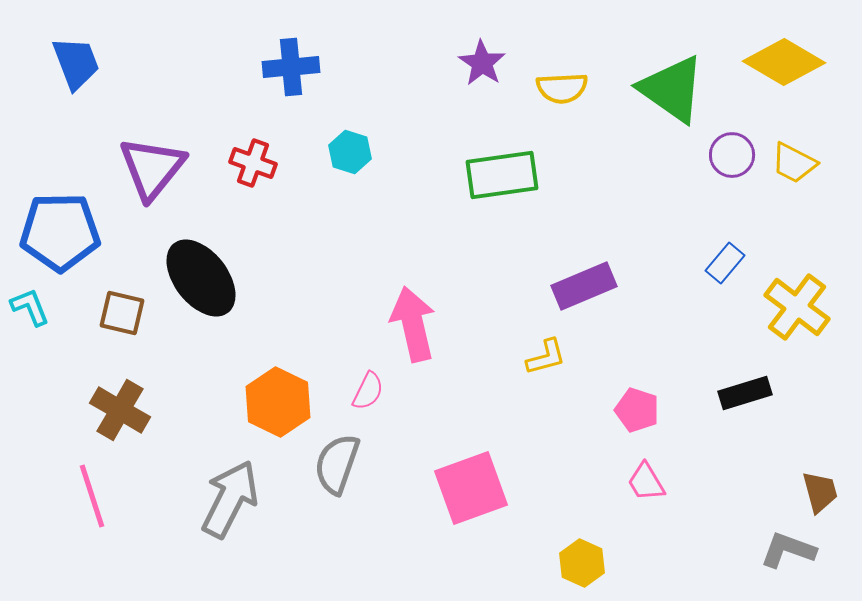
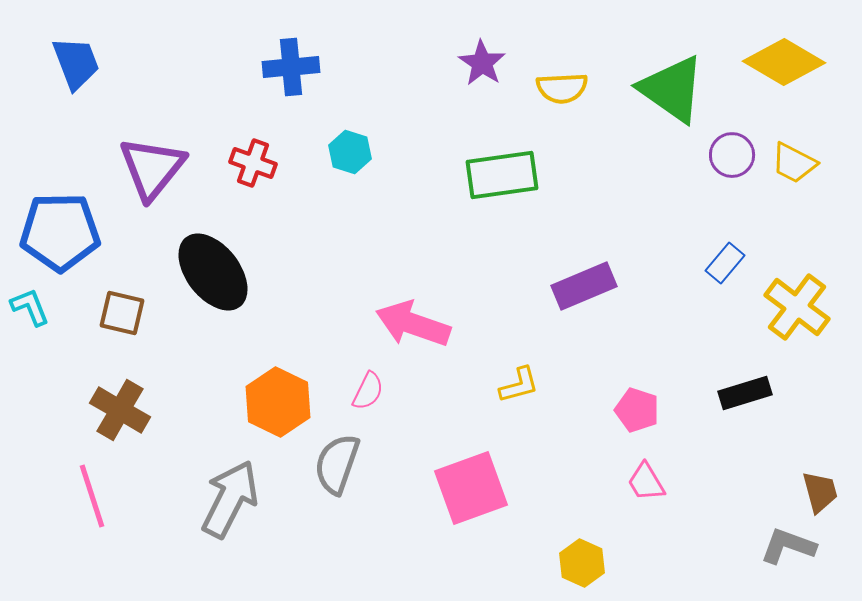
black ellipse: moved 12 px right, 6 px up
pink arrow: rotated 58 degrees counterclockwise
yellow L-shape: moved 27 px left, 28 px down
gray L-shape: moved 4 px up
